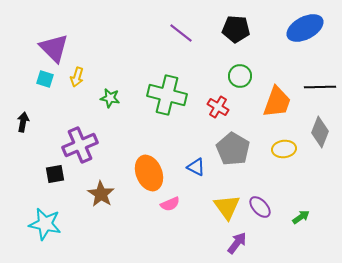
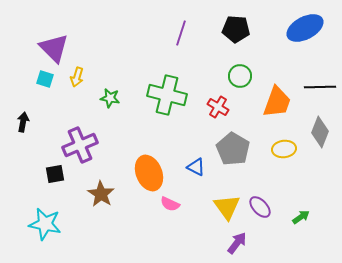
purple line: rotated 70 degrees clockwise
pink semicircle: rotated 48 degrees clockwise
